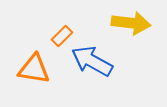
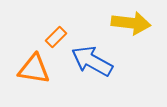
orange rectangle: moved 6 px left, 1 px down
